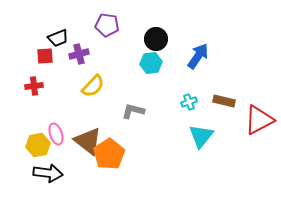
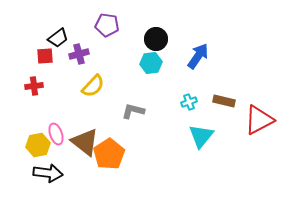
black trapezoid: rotated 15 degrees counterclockwise
brown triangle: moved 3 px left, 1 px down
